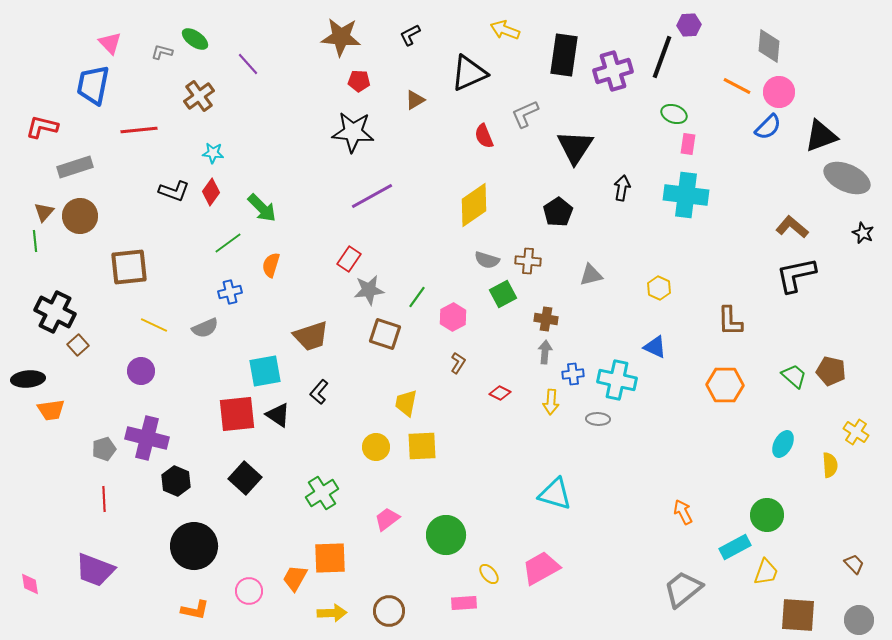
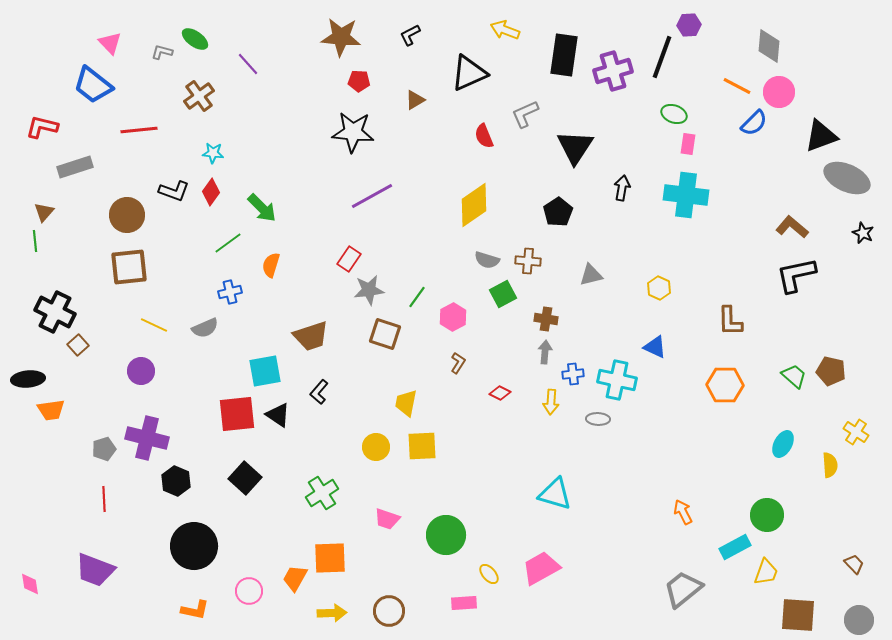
blue trapezoid at (93, 85): rotated 63 degrees counterclockwise
blue semicircle at (768, 127): moved 14 px left, 4 px up
brown circle at (80, 216): moved 47 px right, 1 px up
pink trapezoid at (387, 519): rotated 124 degrees counterclockwise
